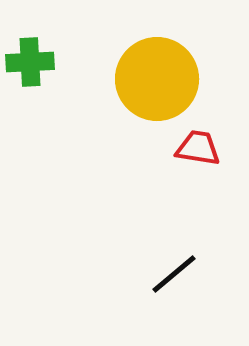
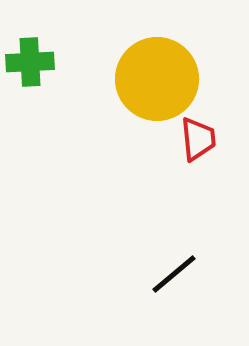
red trapezoid: moved 9 px up; rotated 75 degrees clockwise
